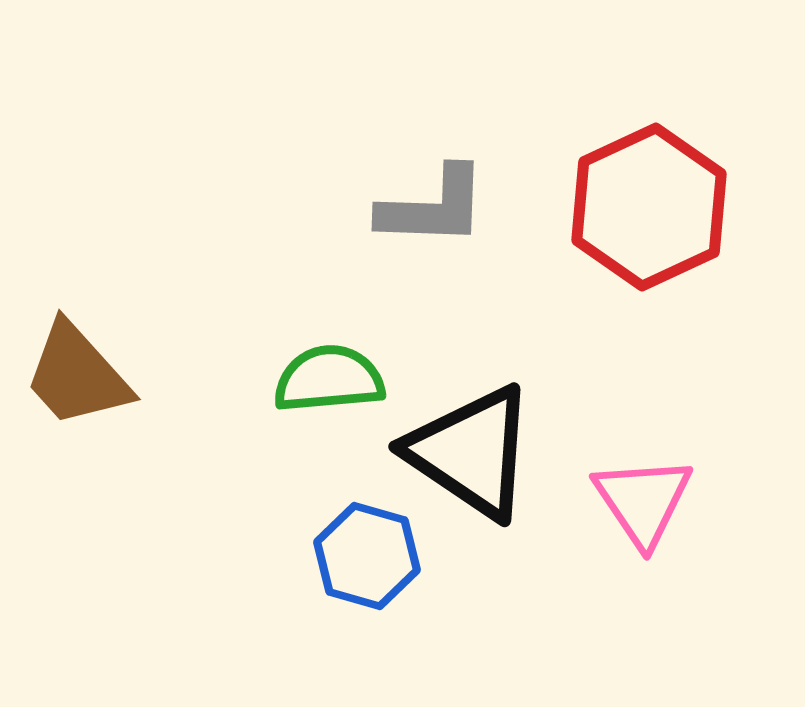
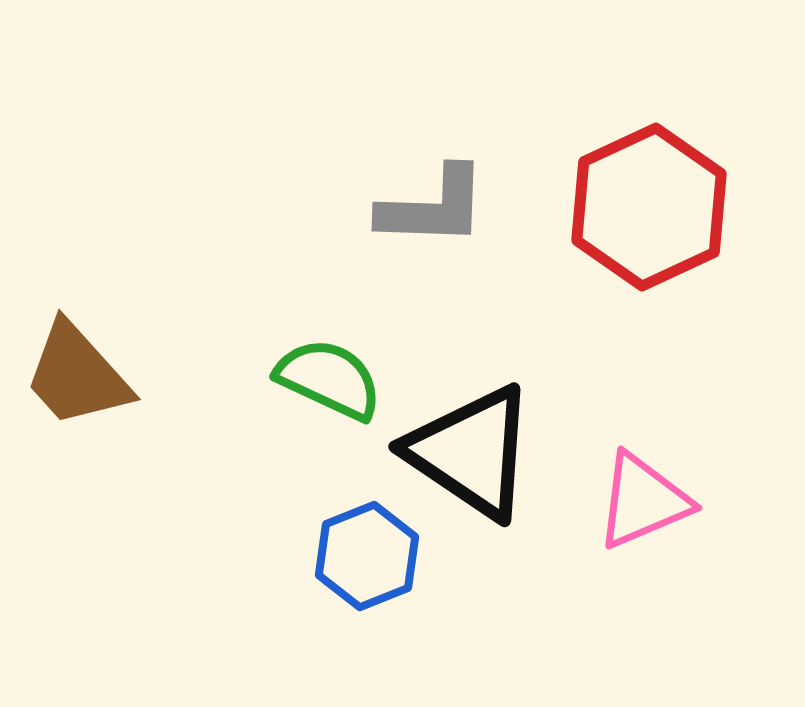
green semicircle: rotated 30 degrees clockwise
pink triangle: rotated 41 degrees clockwise
blue hexagon: rotated 22 degrees clockwise
